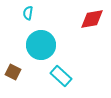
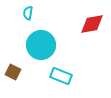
red diamond: moved 5 px down
cyan rectangle: rotated 20 degrees counterclockwise
